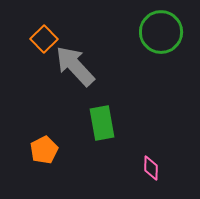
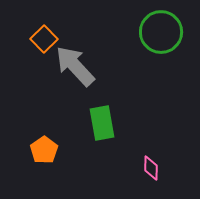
orange pentagon: rotated 8 degrees counterclockwise
